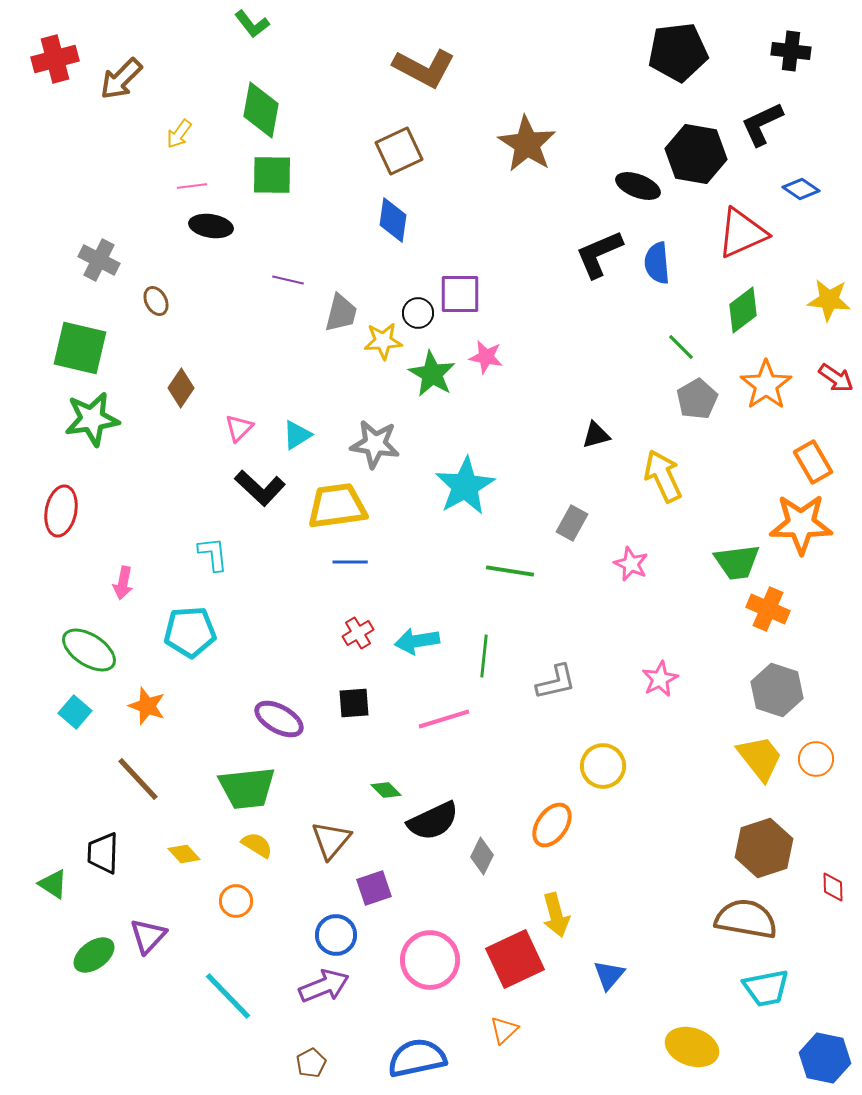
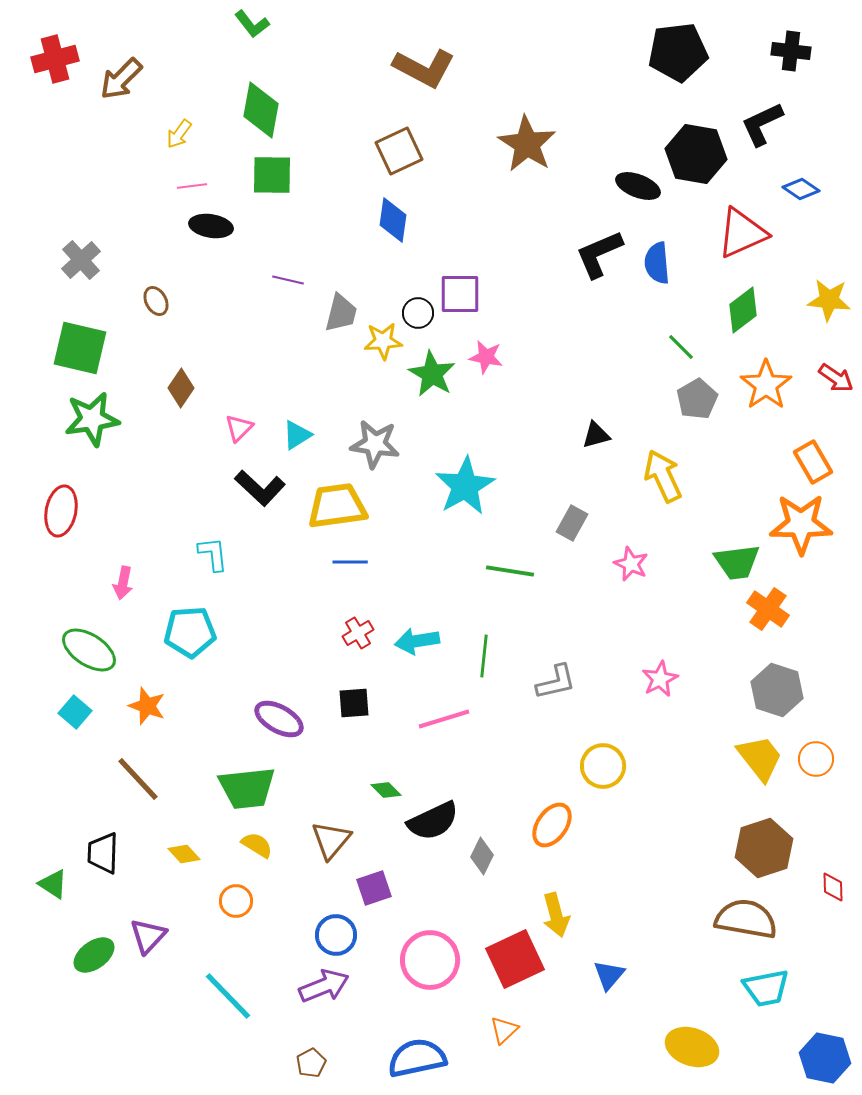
gray cross at (99, 260): moved 18 px left; rotated 21 degrees clockwise
orange cross at (768, 609): rotated 12 degrees clockwise
